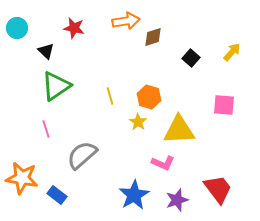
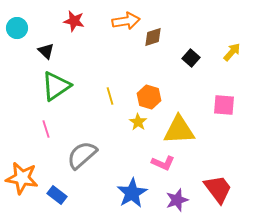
red star: moved 7 px up
blue star: moved 2 px left, 2 px up
